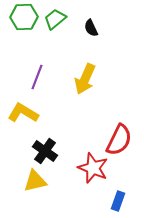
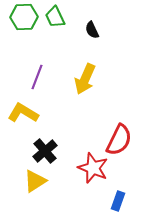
green trapezoid: moved 2 px up; rotated 75 degrees counterclockwise
black semicircle: moved 1 px right, 2 px down
black cross: rotated 15 degrees clockwise
yellow triangle: rotated 20 degrees counterclockwise
